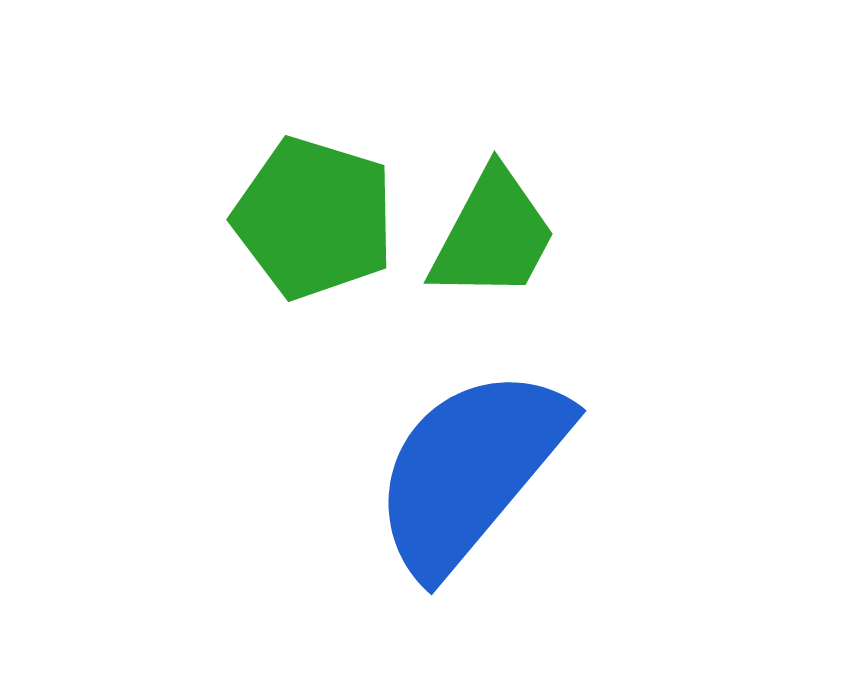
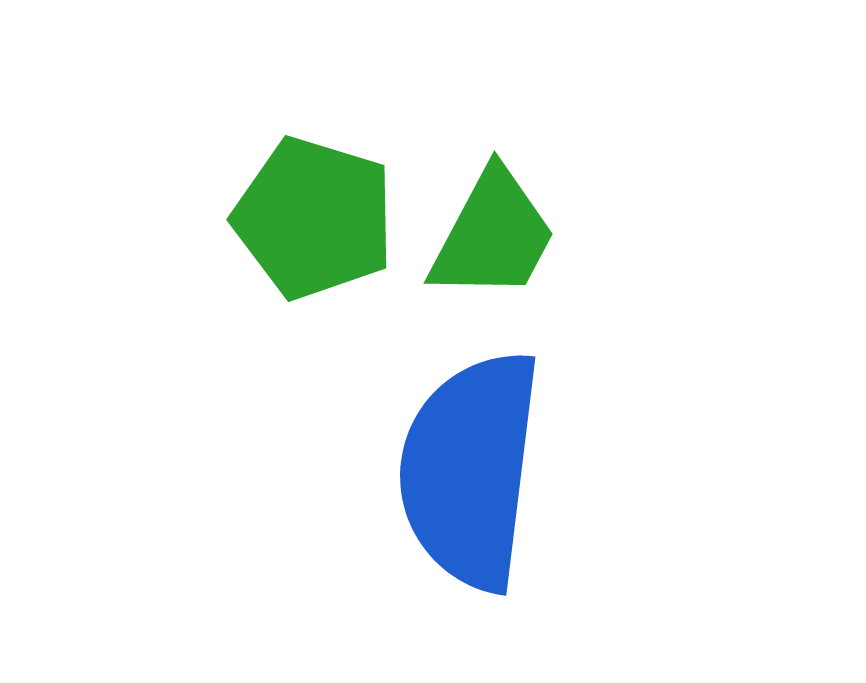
blue semicircle: rotated 33 degrees counterclockwise
